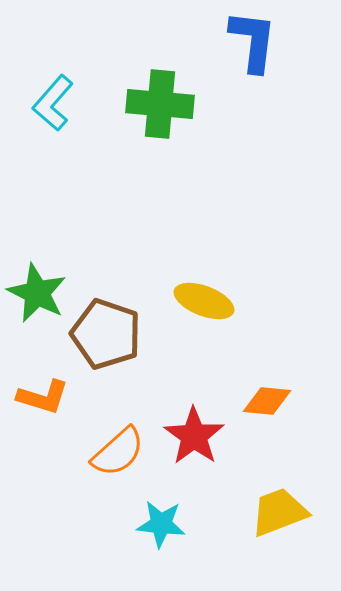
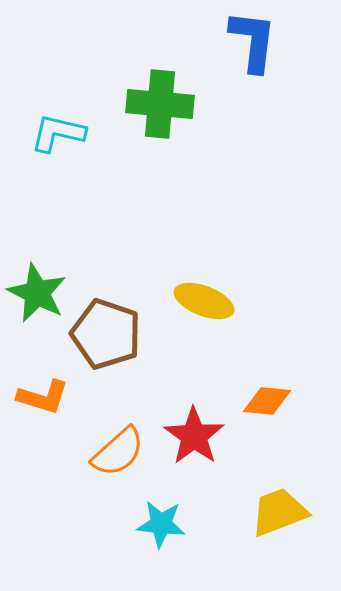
cyan L-shape: moved 5 px right, 30 px down; rotated 62 degrees clockwise
